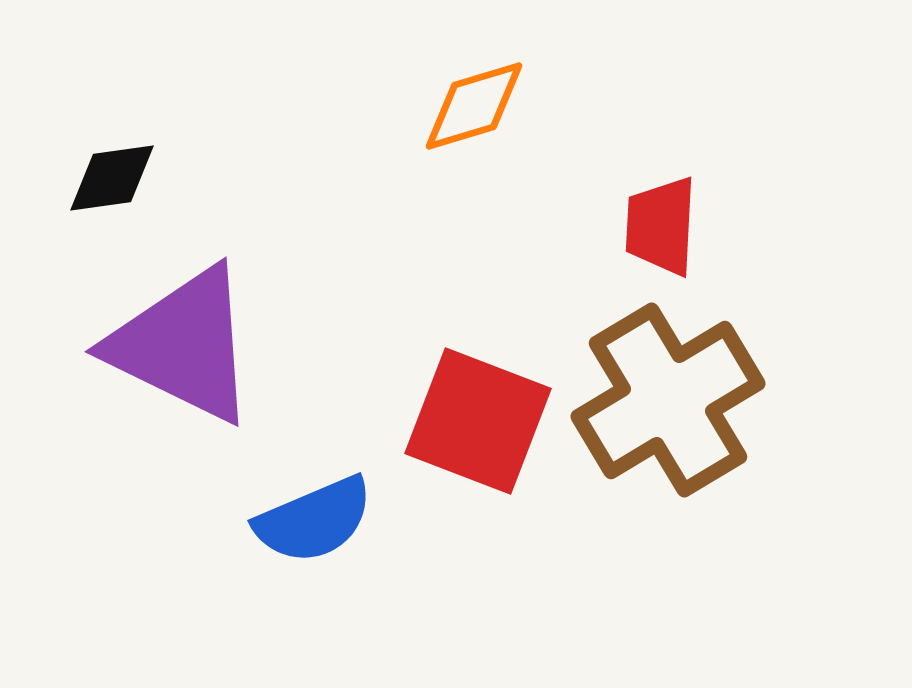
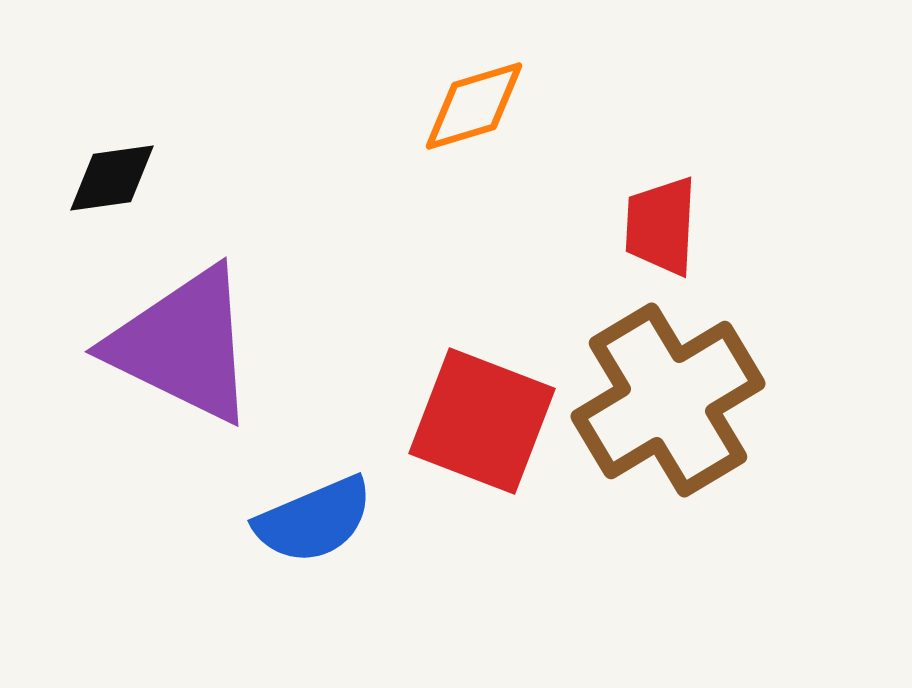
red square: moved 4 px right
